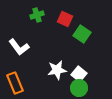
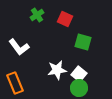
green cross: rotated 16 degrees counterclockwise
green square: moved 1 px right, 8 px down; rotated 18 degrees counterclockwise
